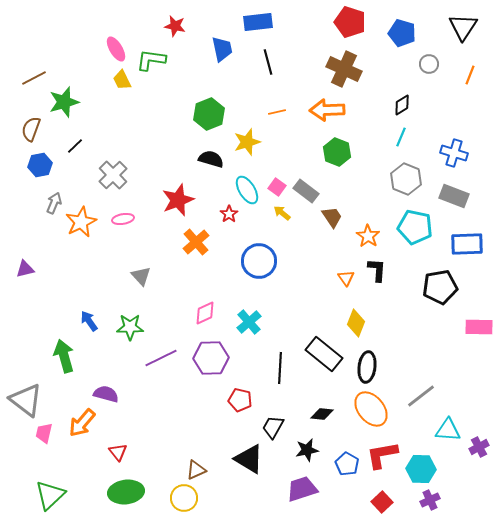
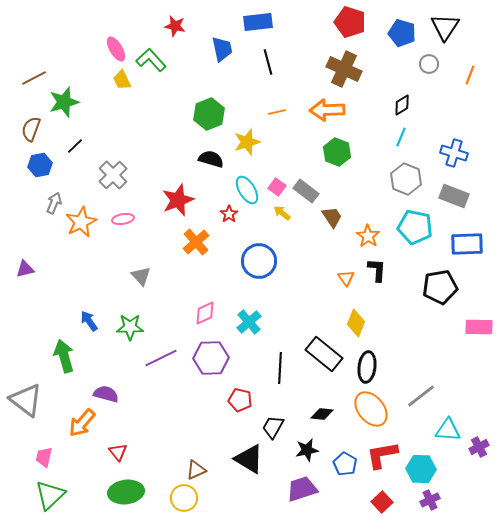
black triangle at (463, 27): moved 18 px left
green L-shape at (151, 60): rotated 40 degrees clockwise
pink trapezoid at (44, 433): moved 24 px down
blue pentagon at (347, 464): moved 2 px left
